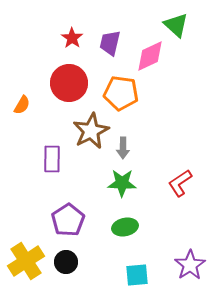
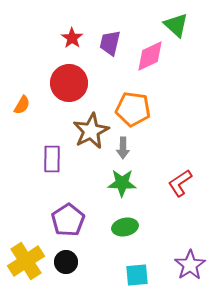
orange pentagon: moved 12 px right, 16 px down
